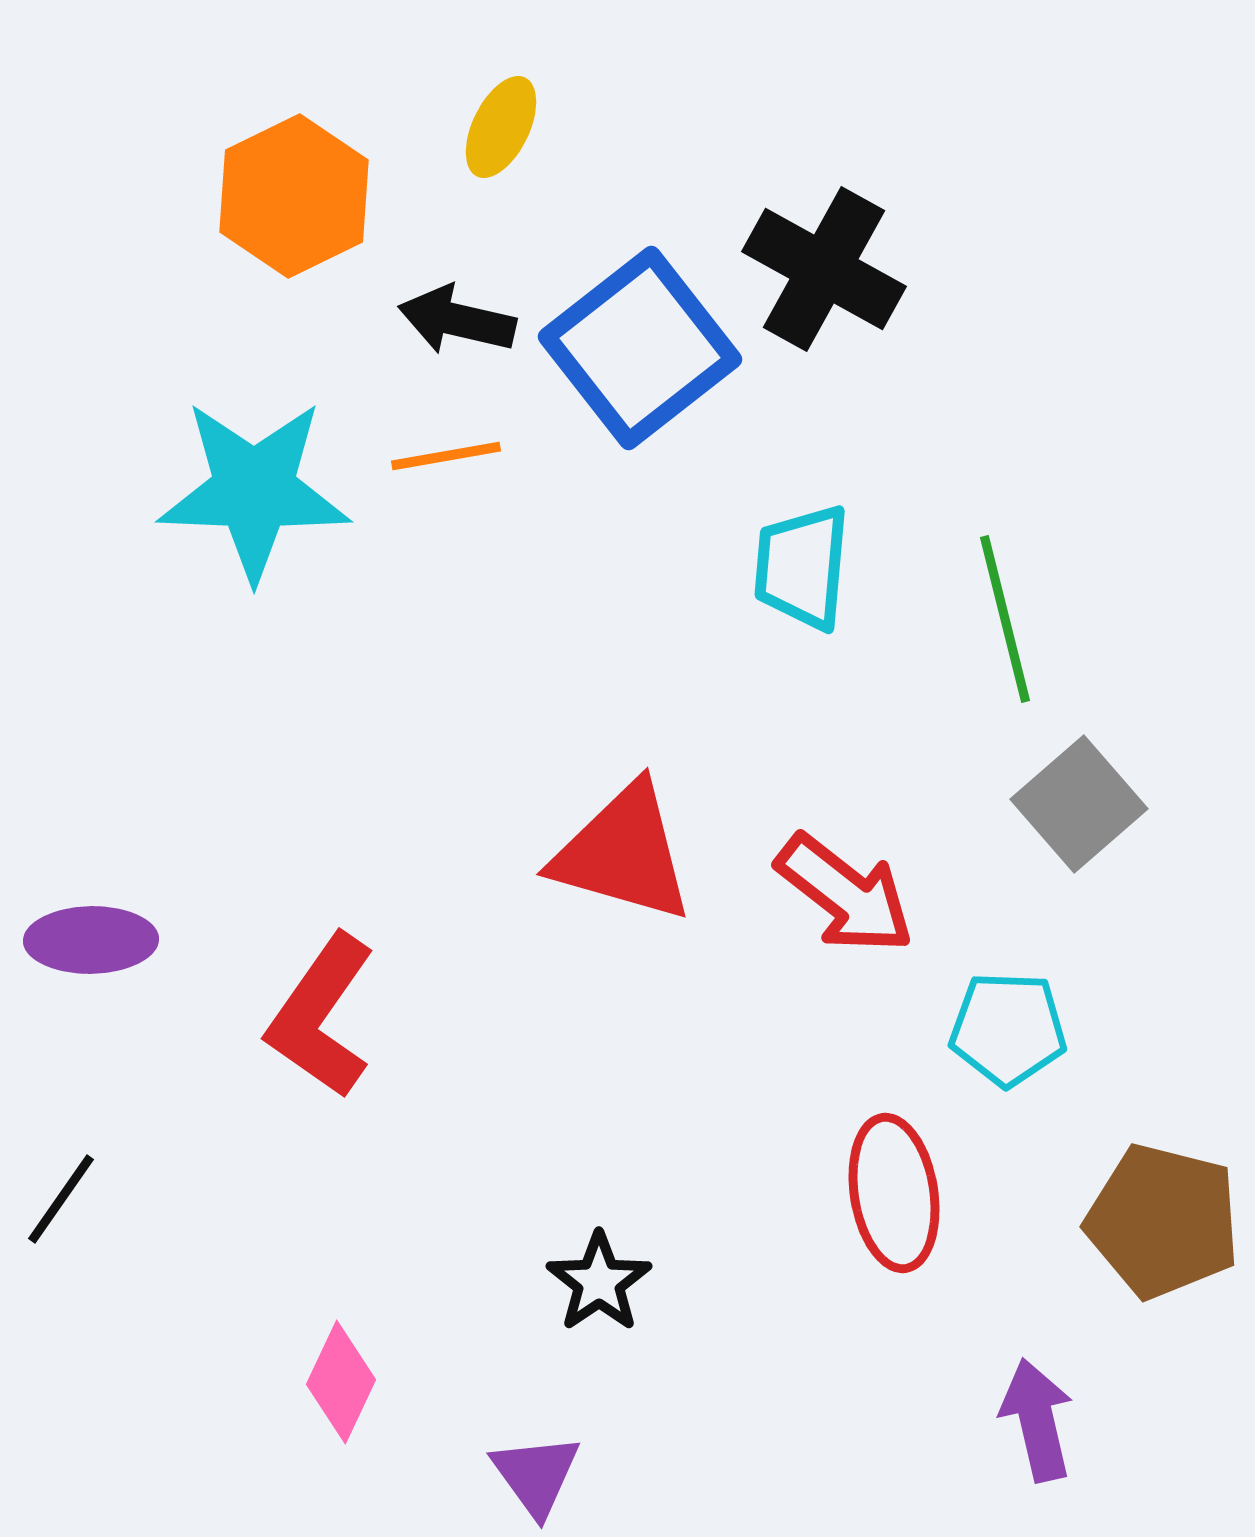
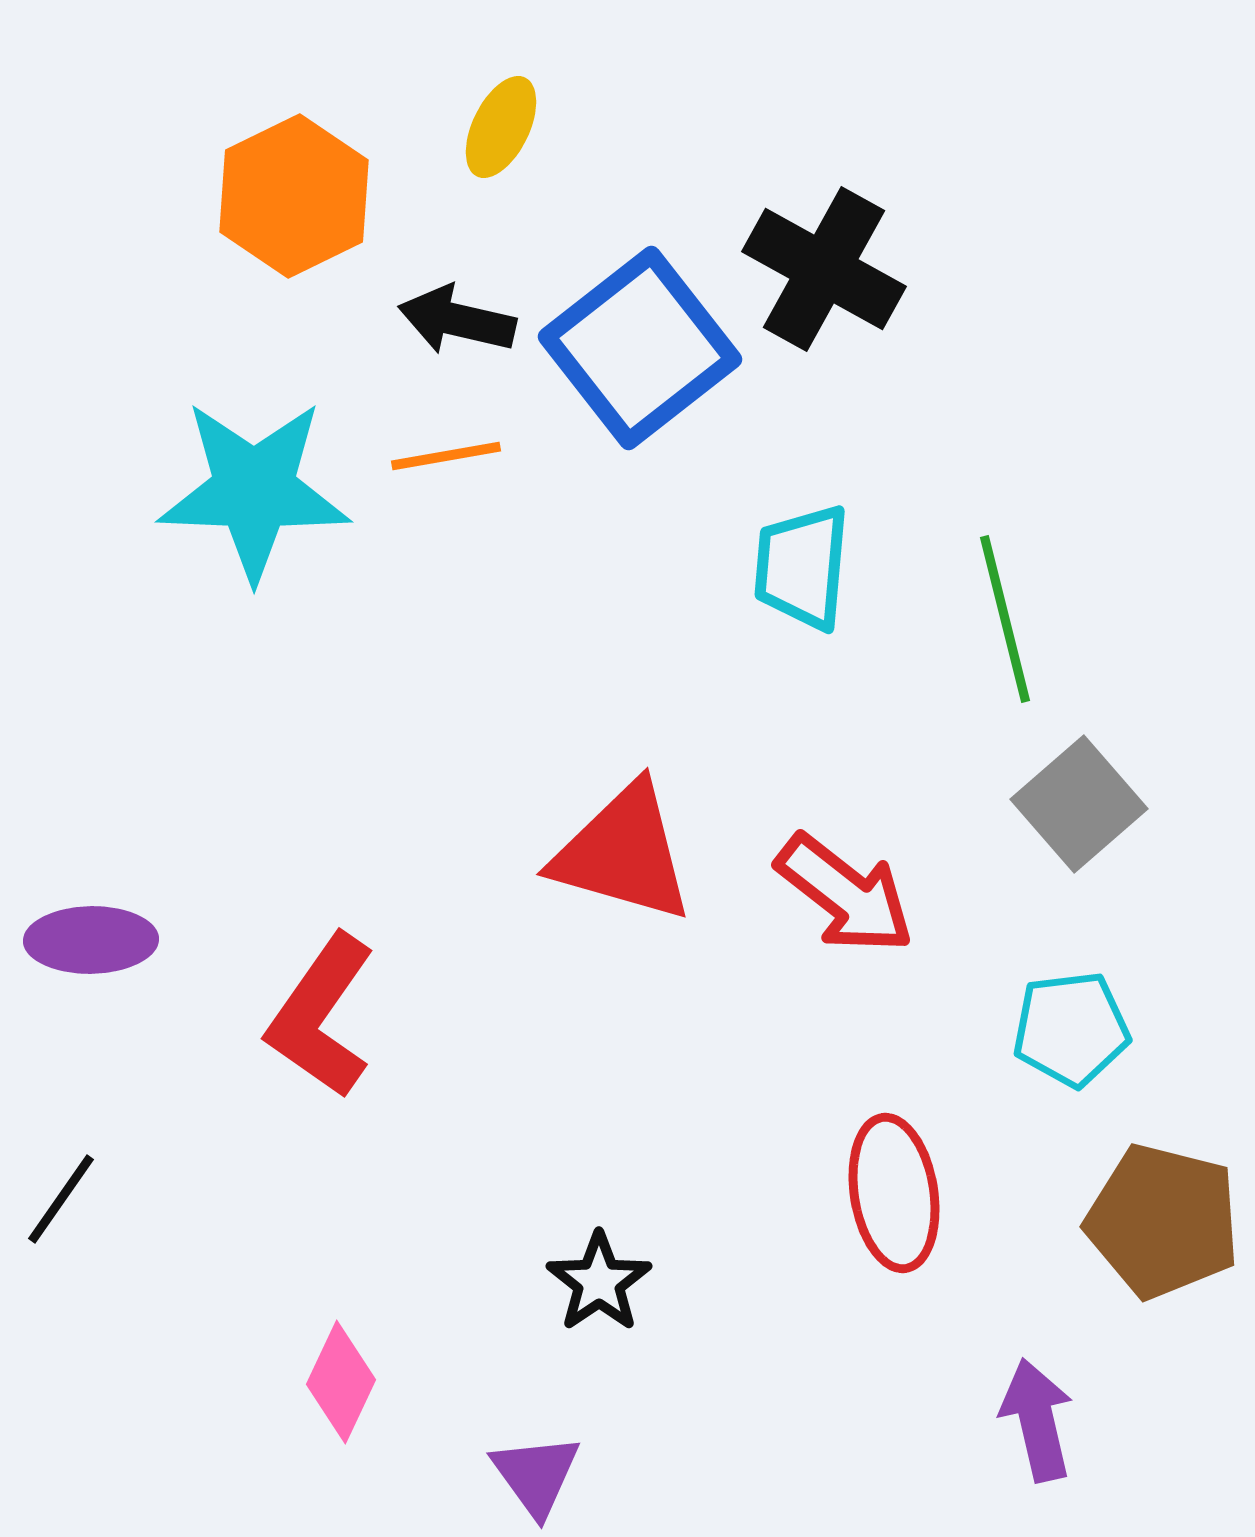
cyan pentagon: moved 63 px right; rotated 9 degrees counterclockwise
